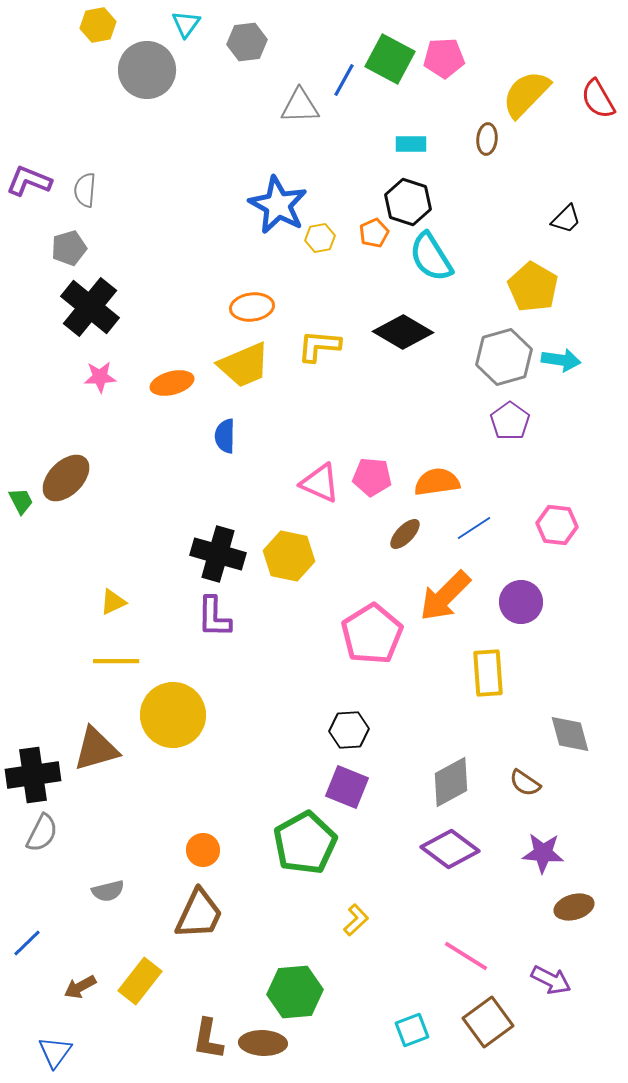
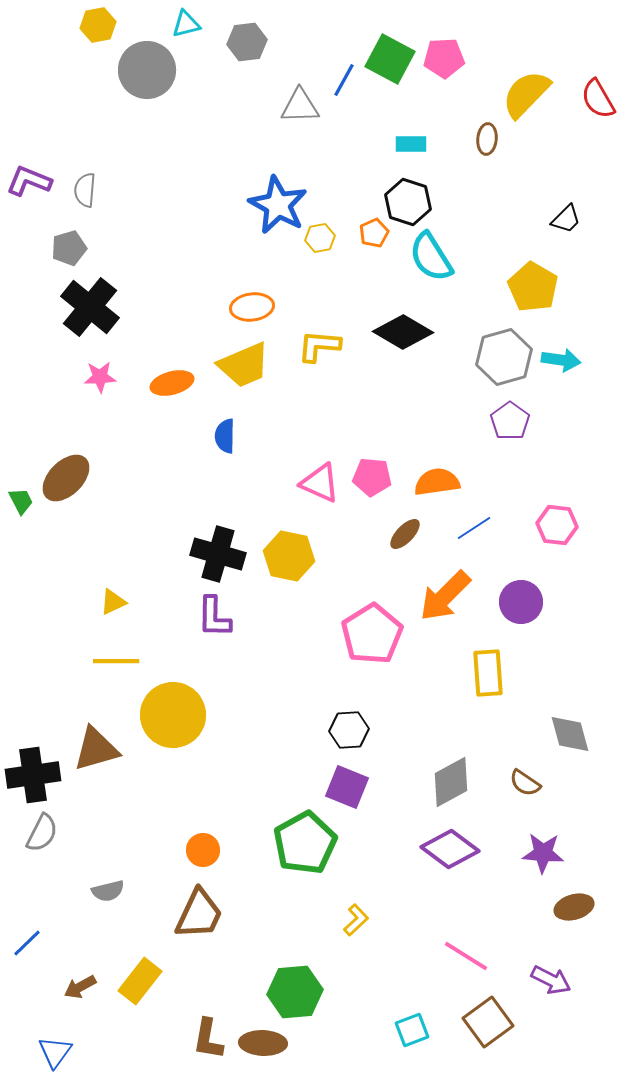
cyan triangle at (186, 24): rotated 40 degrees clockwise
